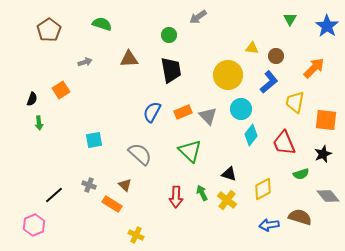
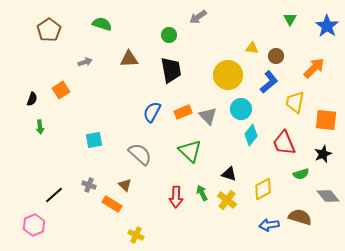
green arrow at (39, 123): moved 1 px right, 4 px down
